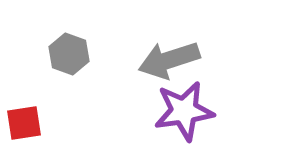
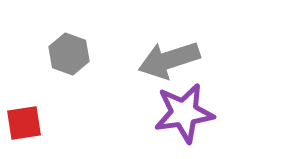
purple star: moved 2 px down
